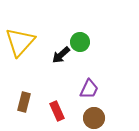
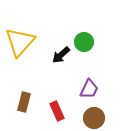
green circle: moved 4 px right
